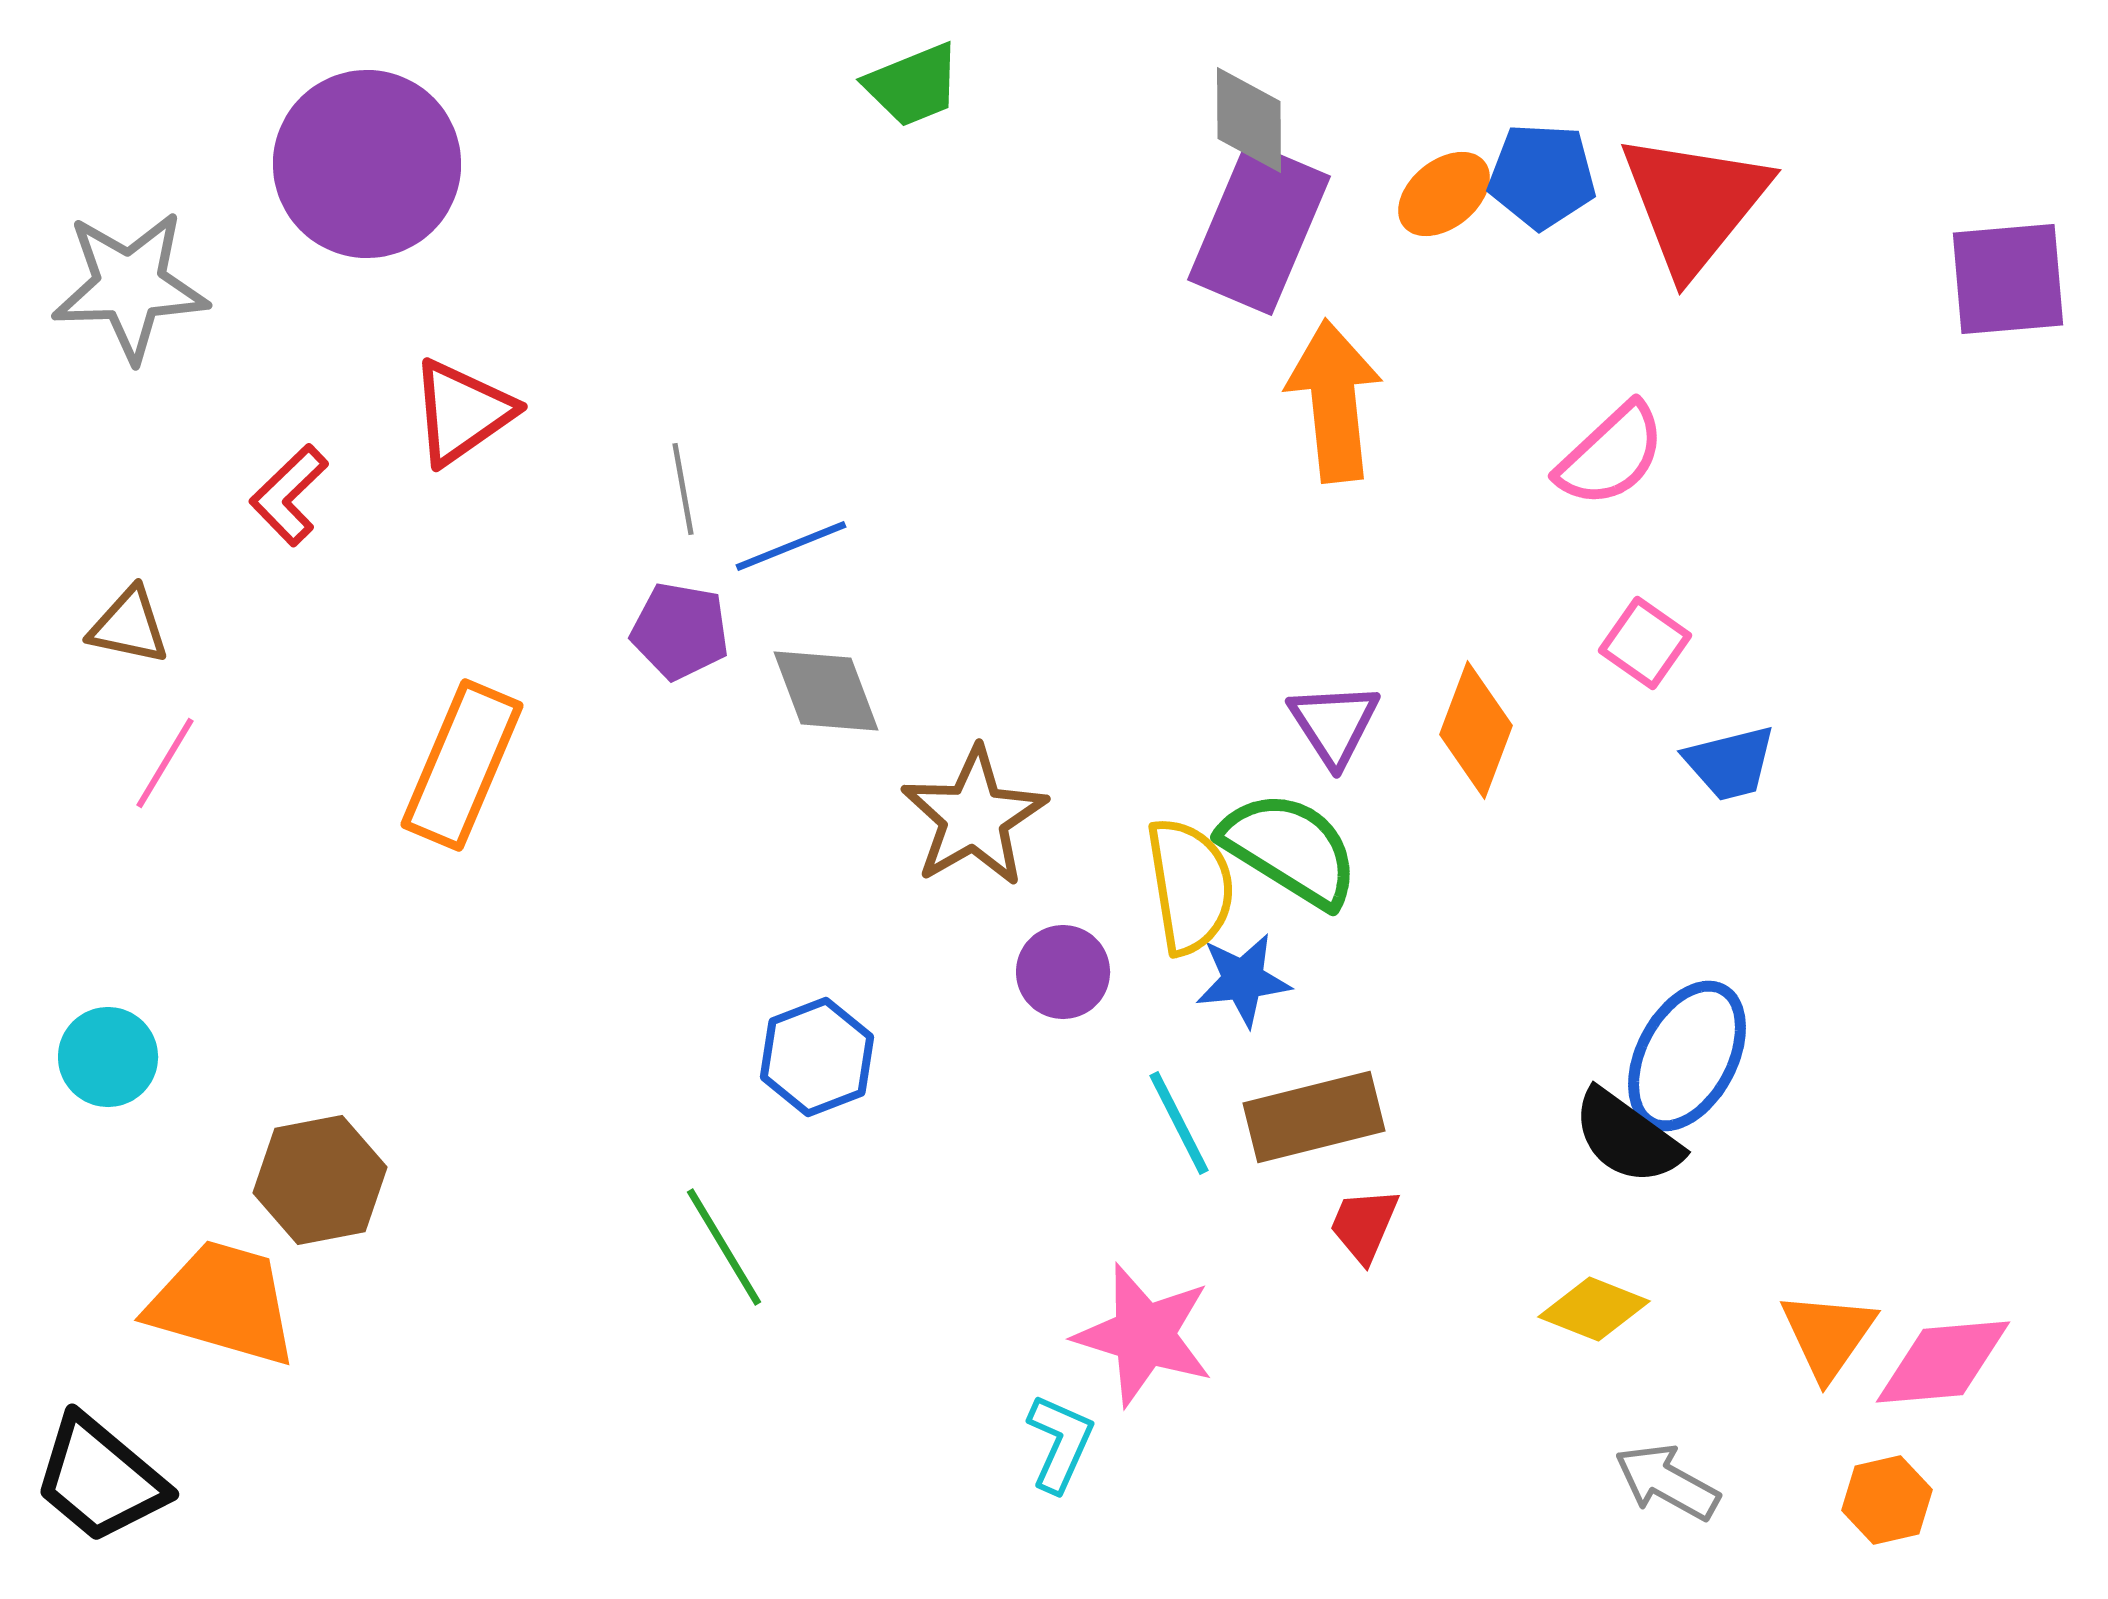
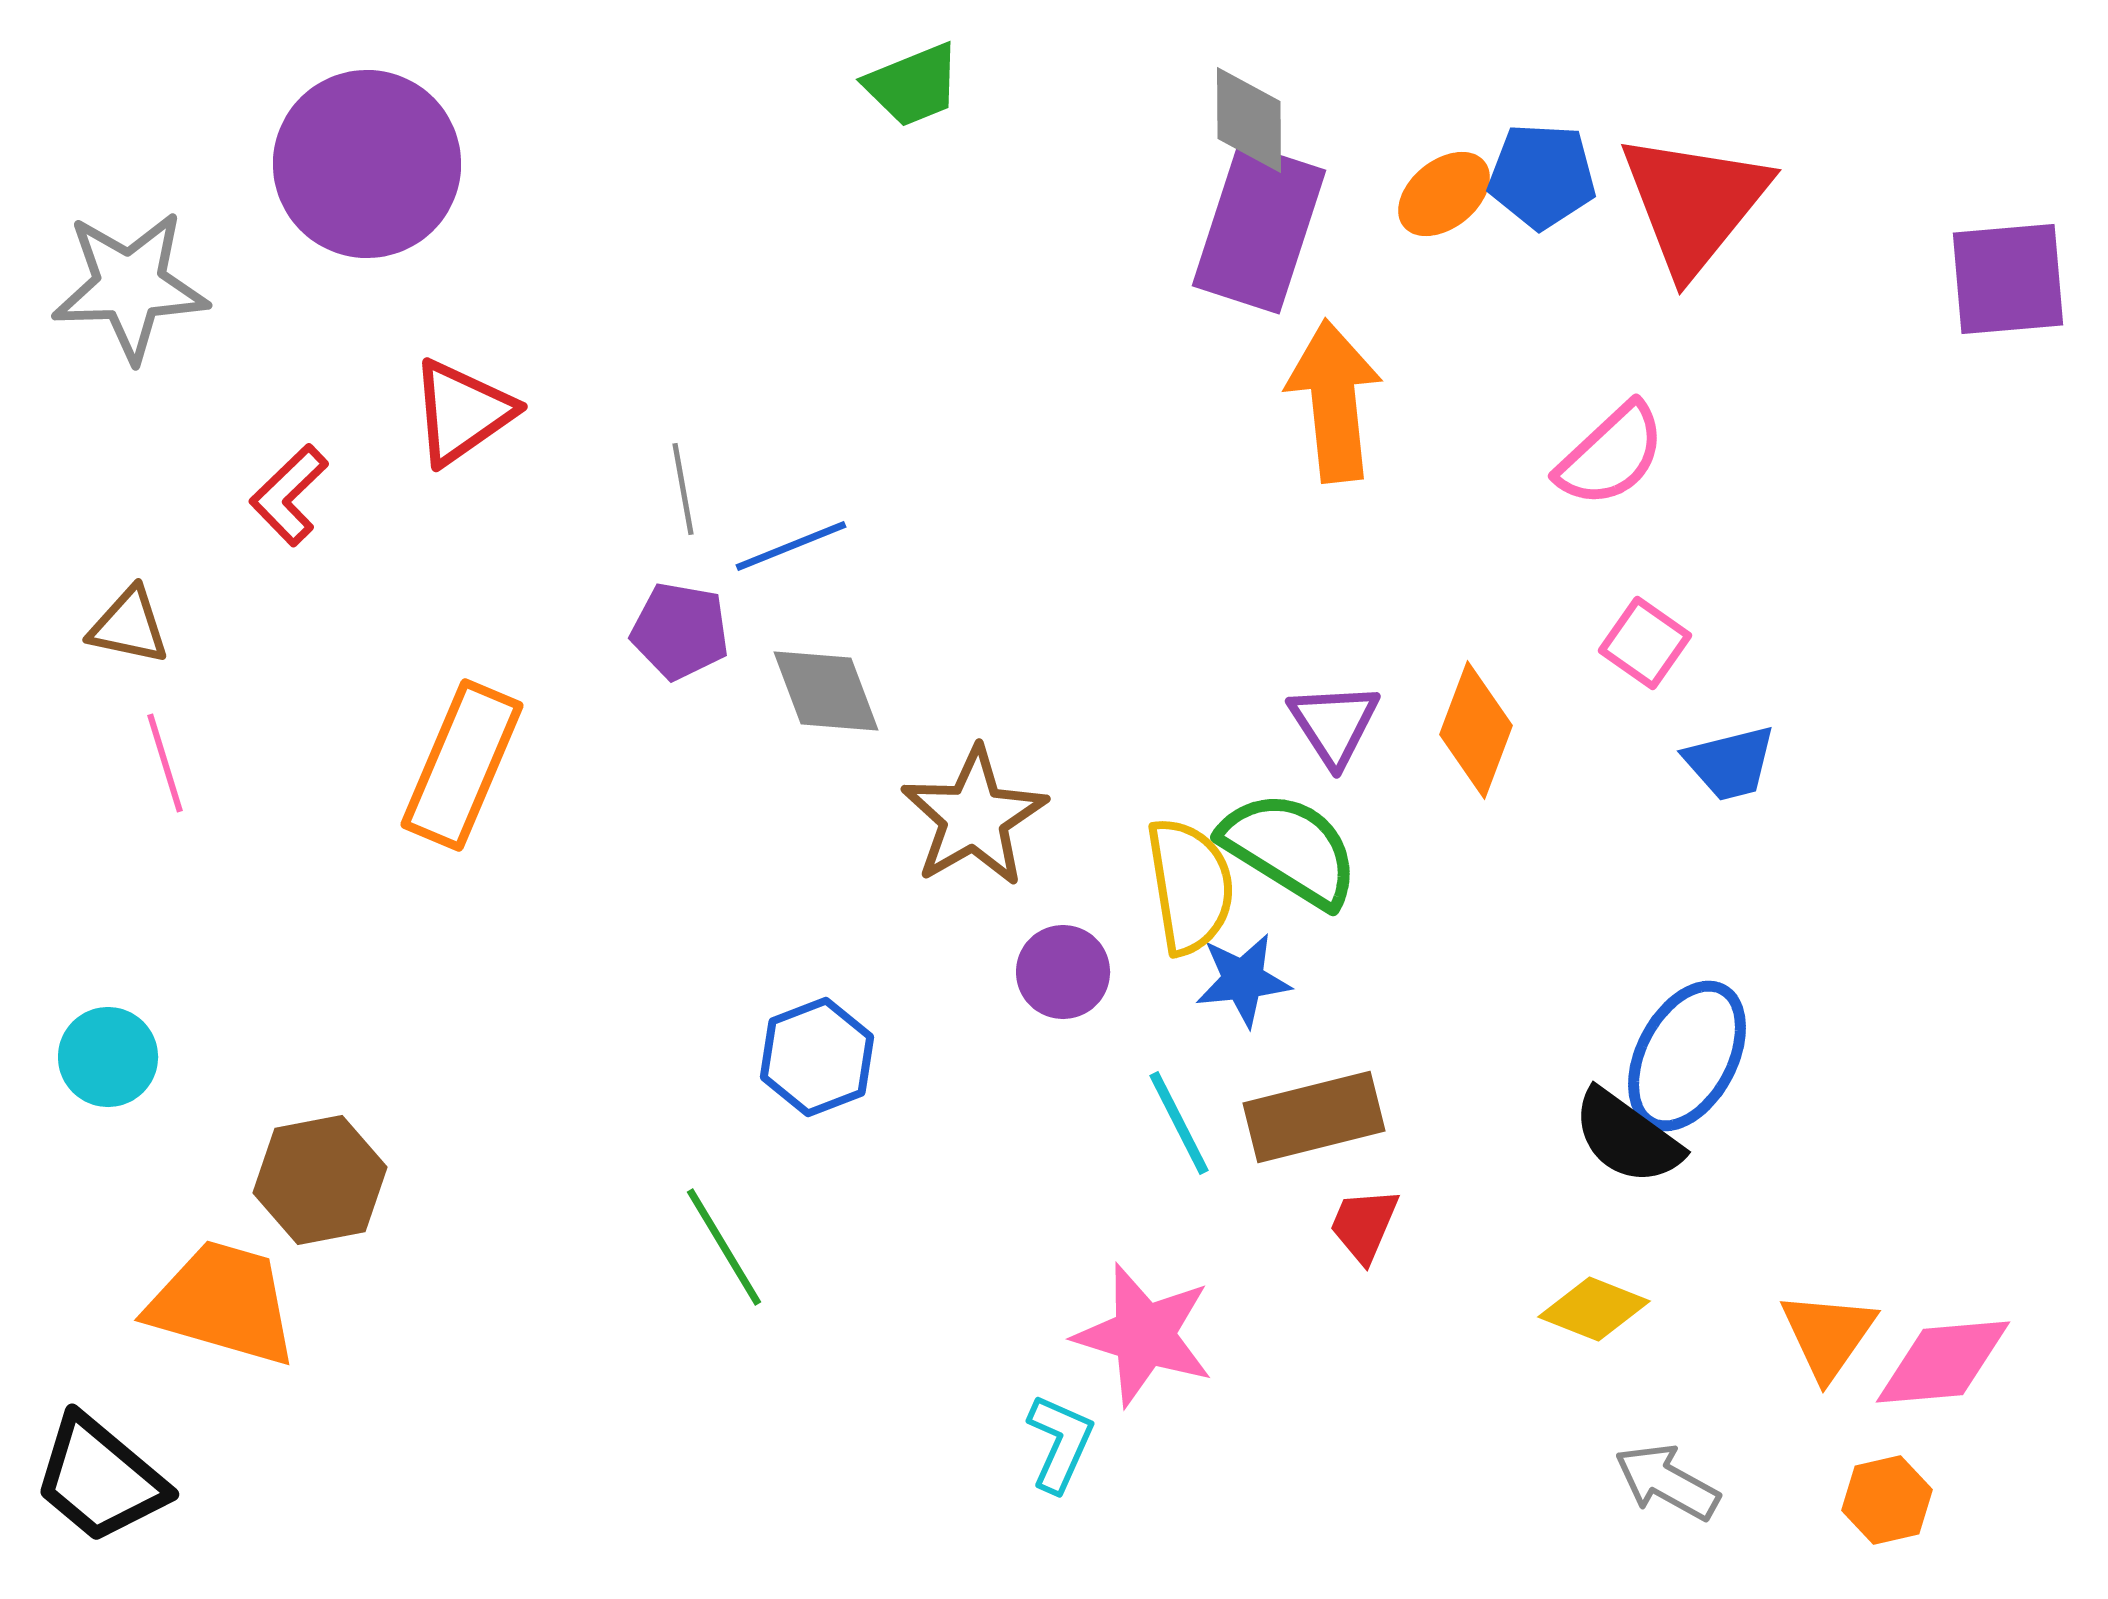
purple rectangle at (1259, 228): rotated 5 degrees counterclockwise
pink line at (165, 763): rotated 48 degrees counterclockwise
